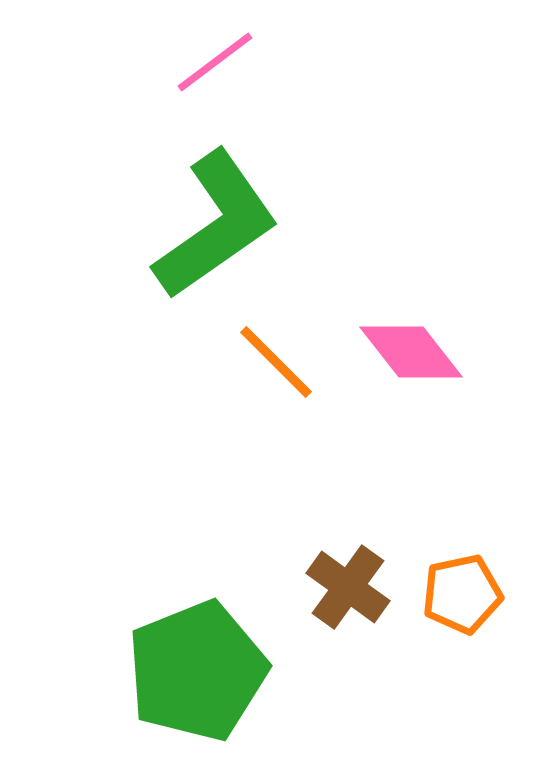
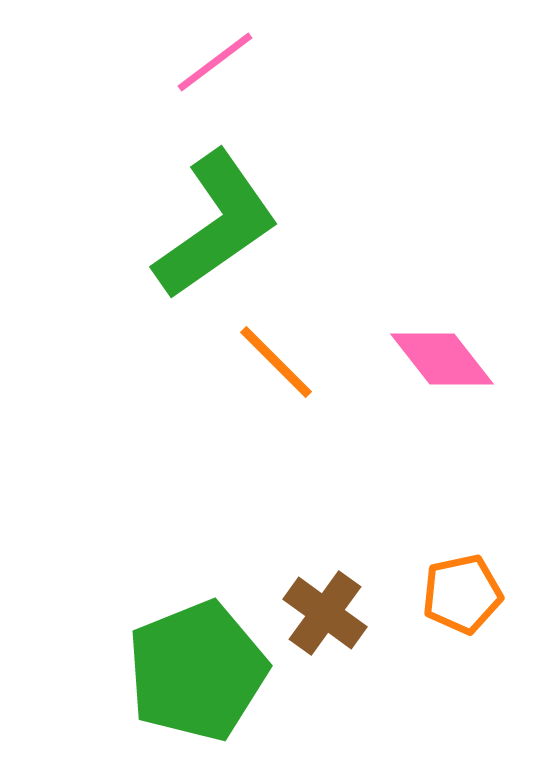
pink diamond: moved 31 px right, 7 px down
brown cross: moved 23 px left, 26 px down
